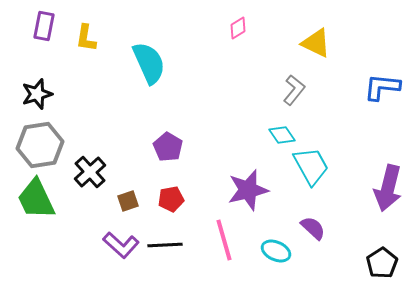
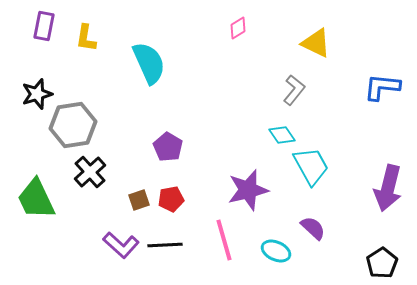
gray hexagon: moved 33 px right, 20 px up
brown square: moved 11 px right, 1 px up
